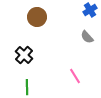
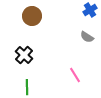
brown circle: moved 5 px left, 1 px up
gray semicircle: rotated 16 degrees counterclockwise
pink line: moved 1 px up
